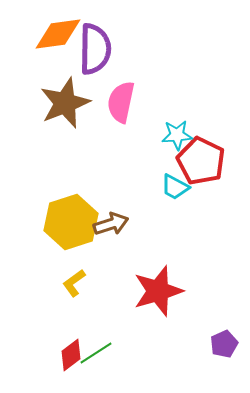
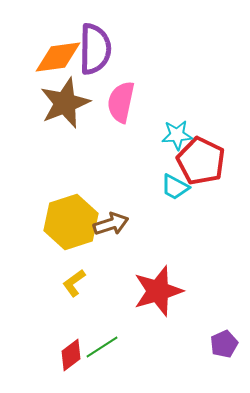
orange diamond: moved 23 px down
green line: moved 6 px right, 6 px up
